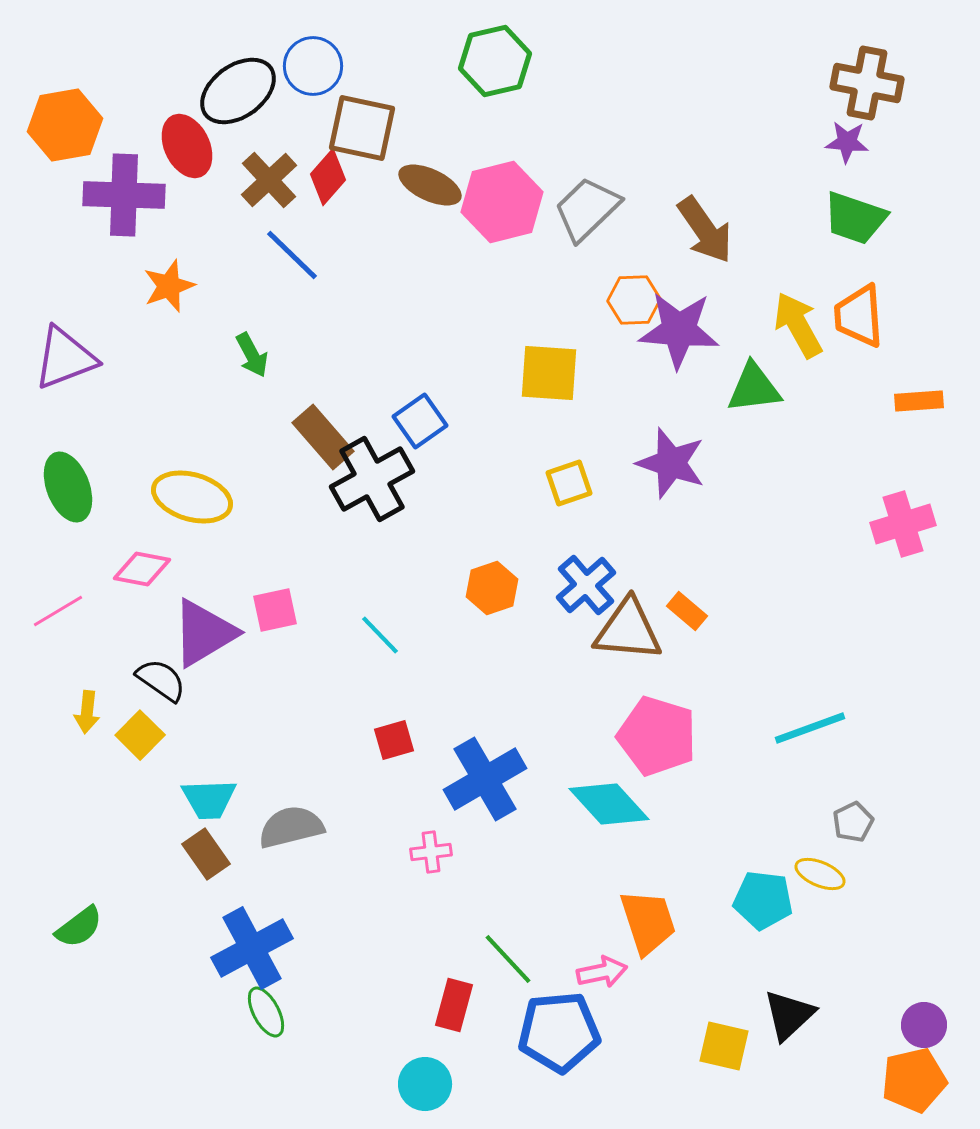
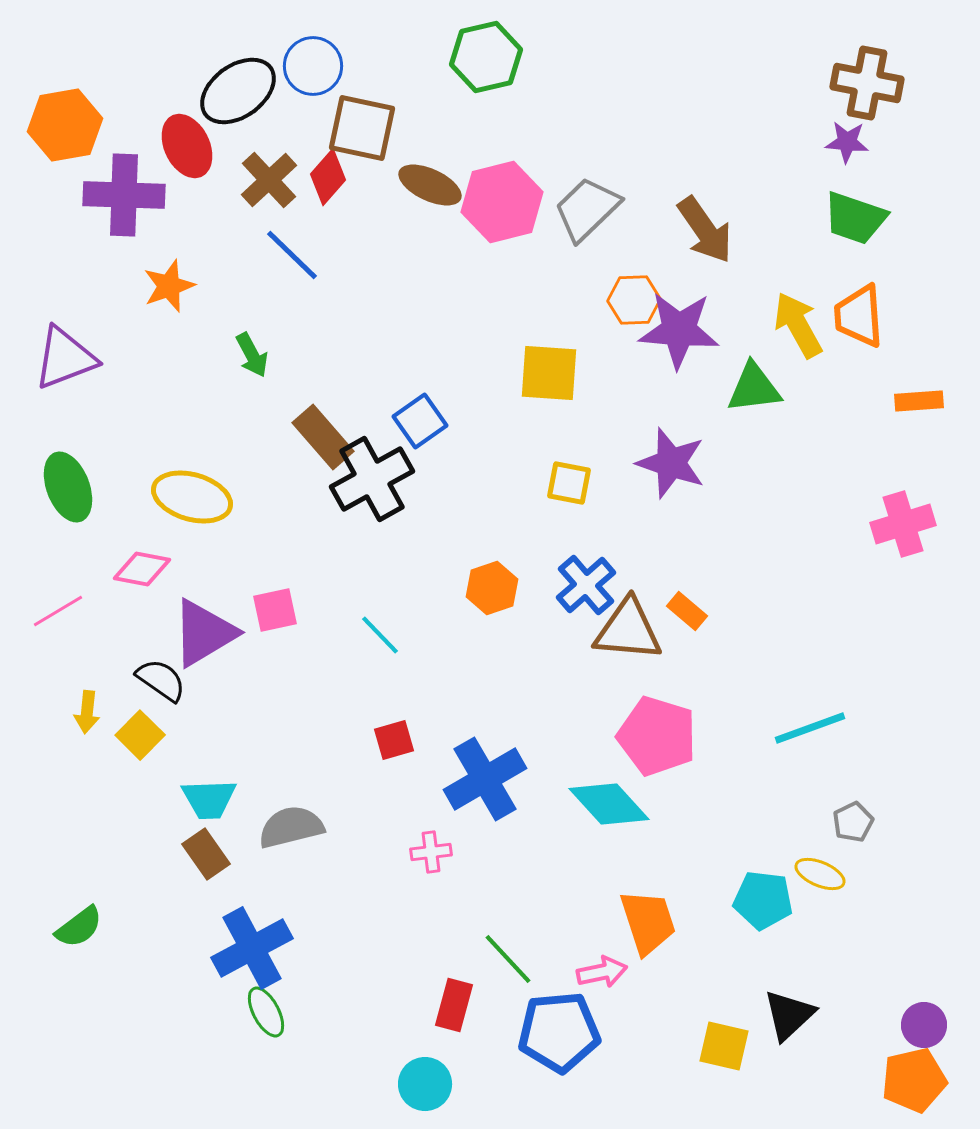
green hexagon at (495, 61): moved 9 px left, 4 px up
yellow square at (569, 483): rotated 30 degrees clockwise
